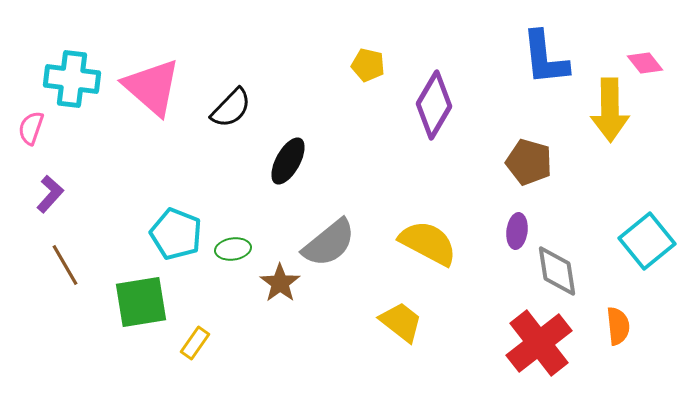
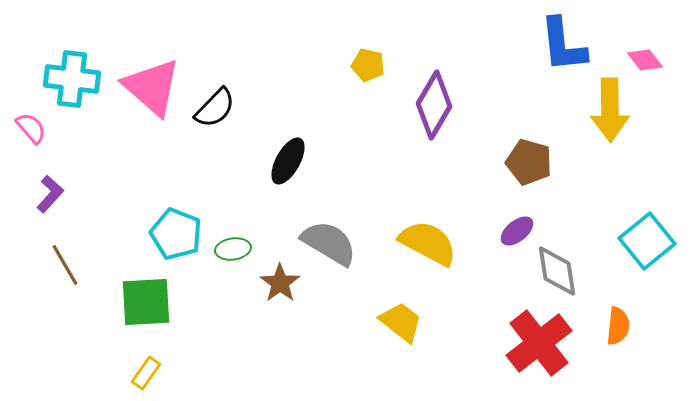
blue L-shape: moved 18 px right, 13 px up
pink diamond: moved 3 px up
black semicircle: moved 16 px left
pink semicircle: rotated 120 degrees clockwise
purple ellipse: rotated 44 degrees clockwise
gray semicircle: rotated 110 degrees counterclockwise
green square: moved 5 px right; rotated 6 degrees clockwise
orange semicircle: rotated 12 degrees clockwise
yellow rectangle: moved 49 px left, 30 px down
